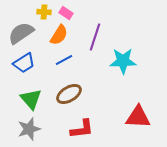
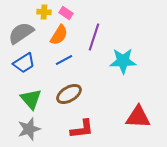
purple line: moved 1 px left
